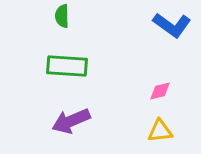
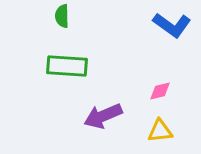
purple arrow: moved 32 px right, 5 px up
